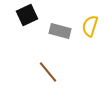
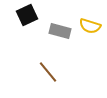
yellow semicircle: rotated 90 degrees counterclockwise
